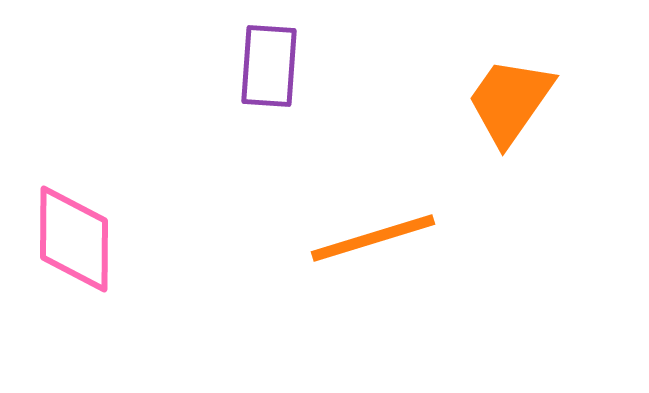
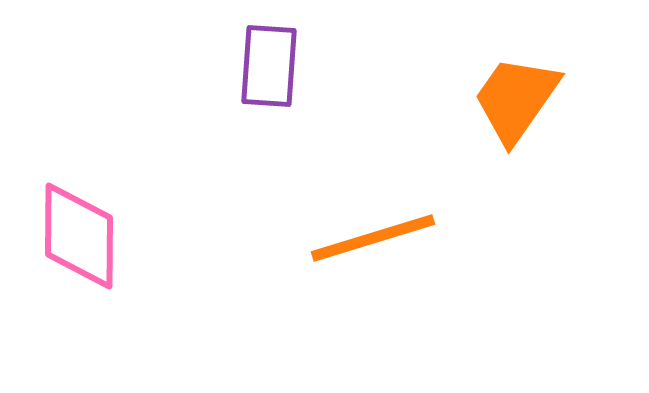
orange trapezoid: moved 6 px right, 2 px up
pink diamond: moved 5 px right, 3 px up
